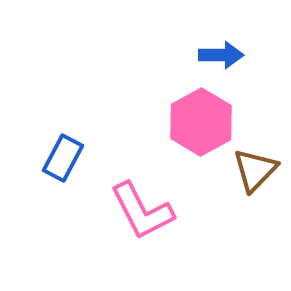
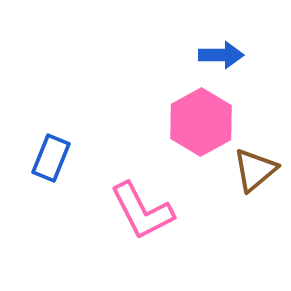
blue rectangle: moved 12 px left; rotated 6 degrees counterclockwise
brown triangle: rotated 6 degrees clockwise
